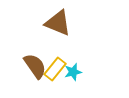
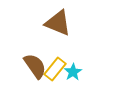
cyan star: rotated 18 degrees counterclockwise
